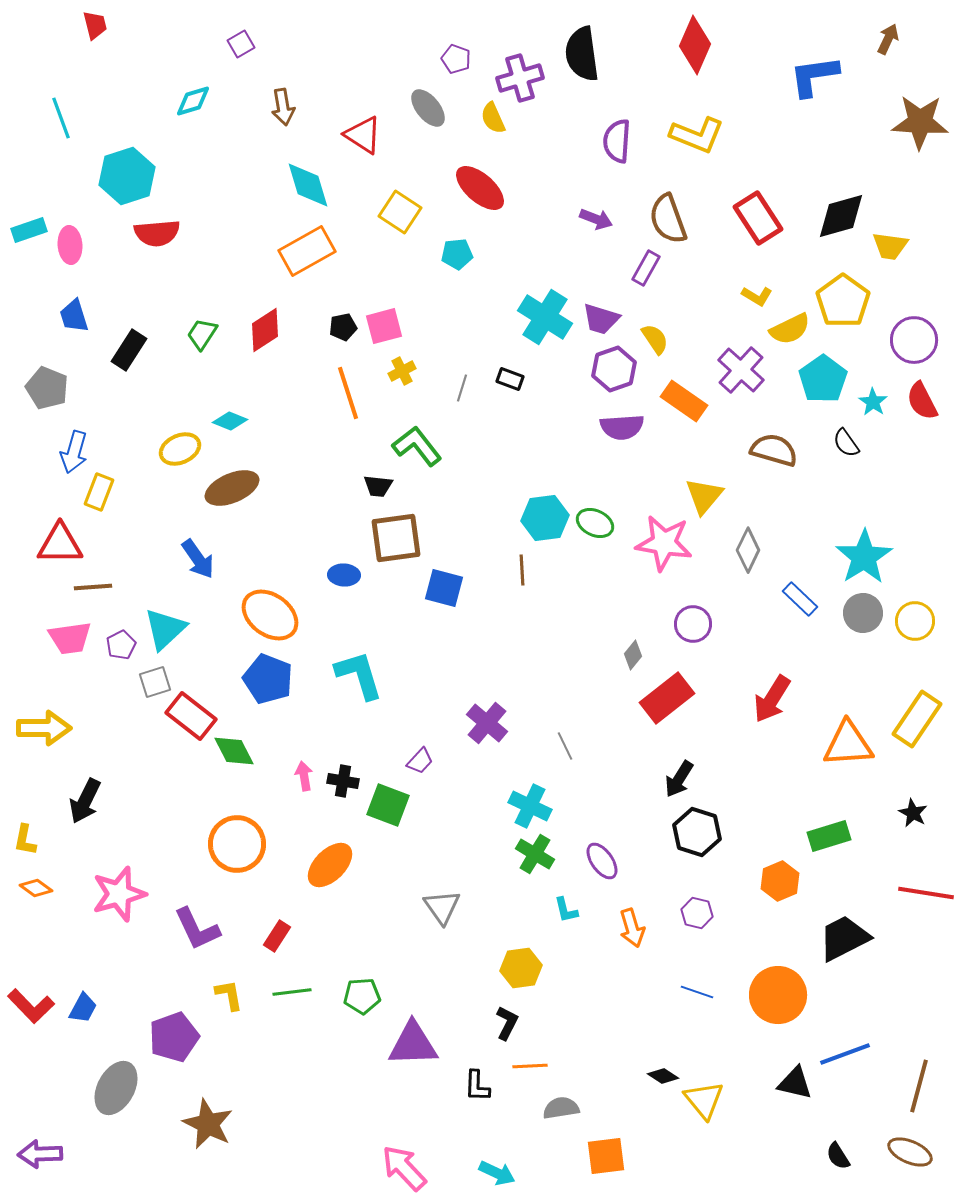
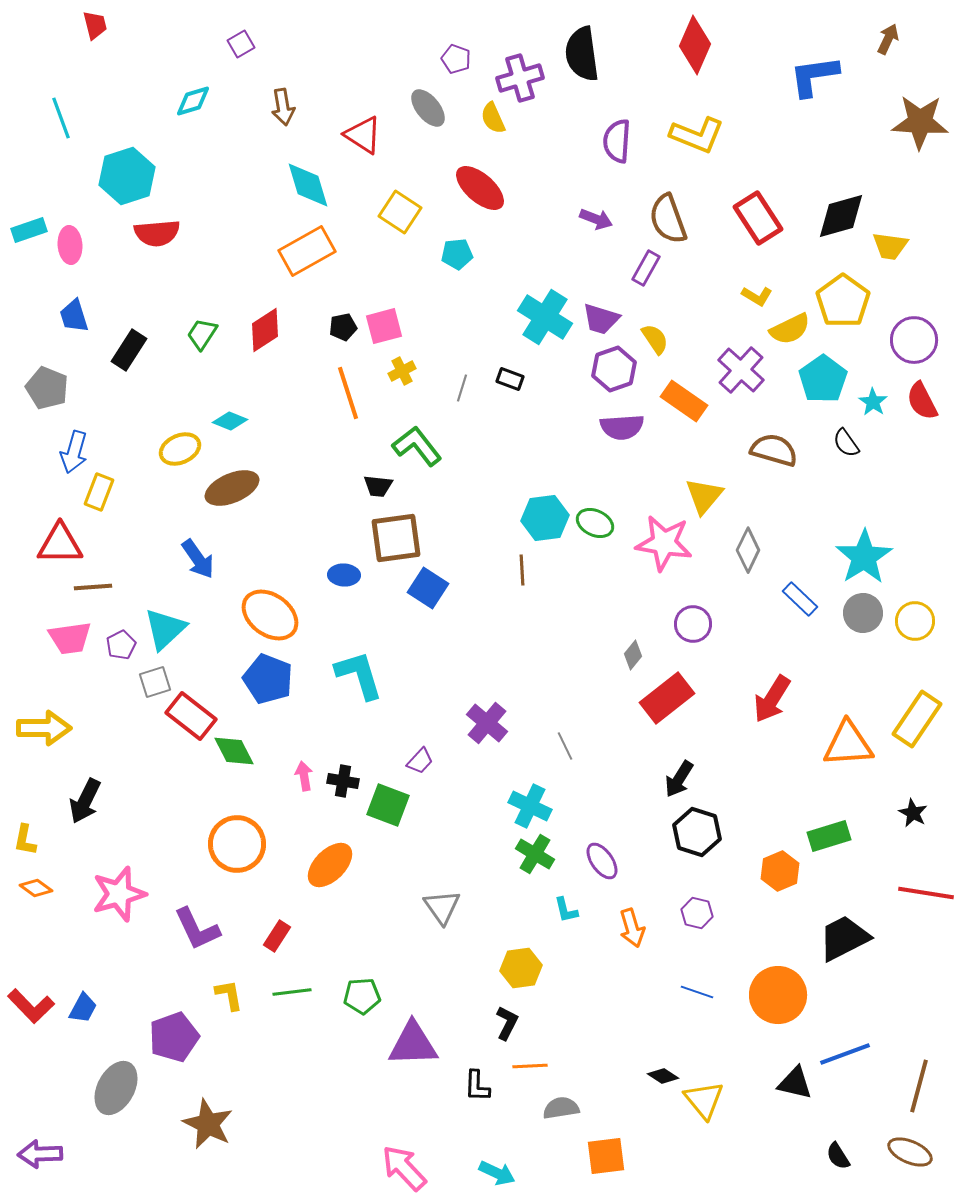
blue square at (444, 588): moved 16 px left; rotated 18 degrees clockwise
orange hexagon at (780, 881): moved 10 px up
